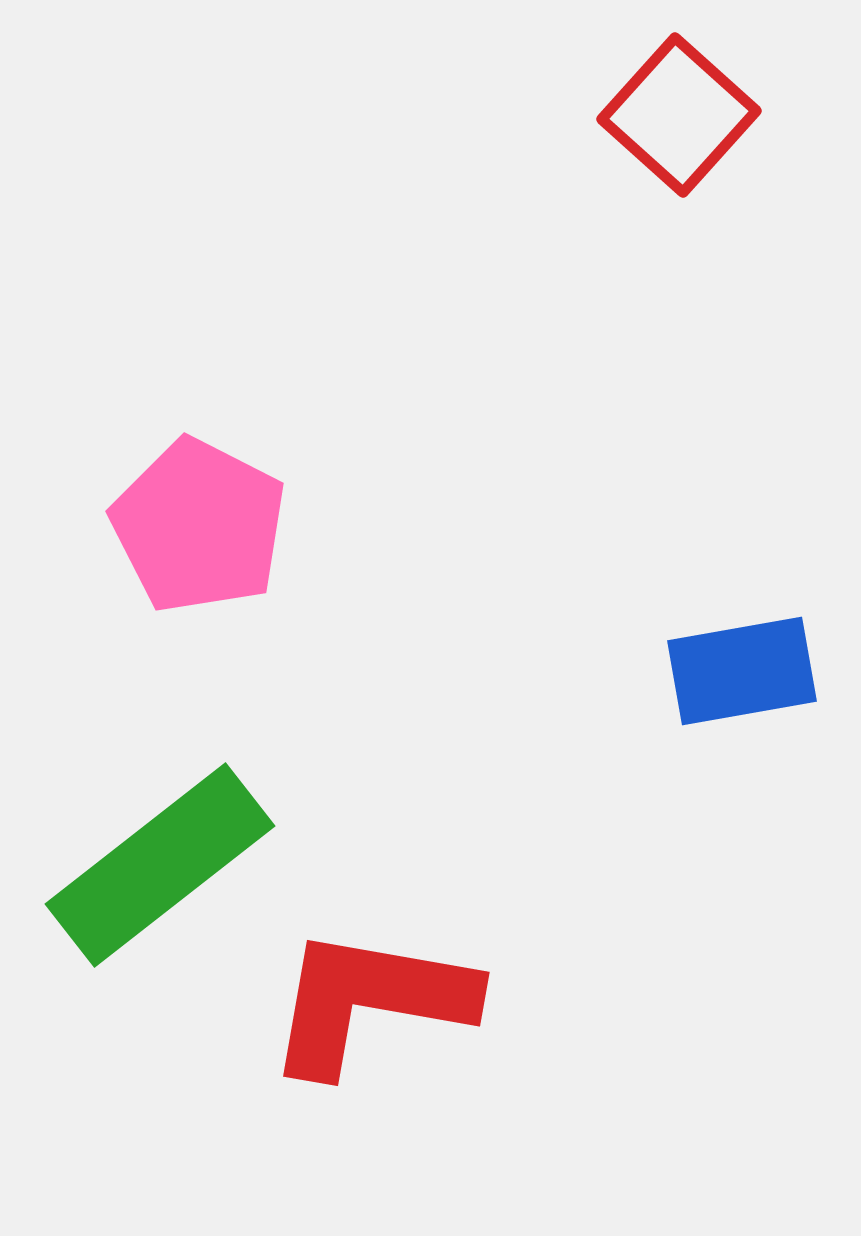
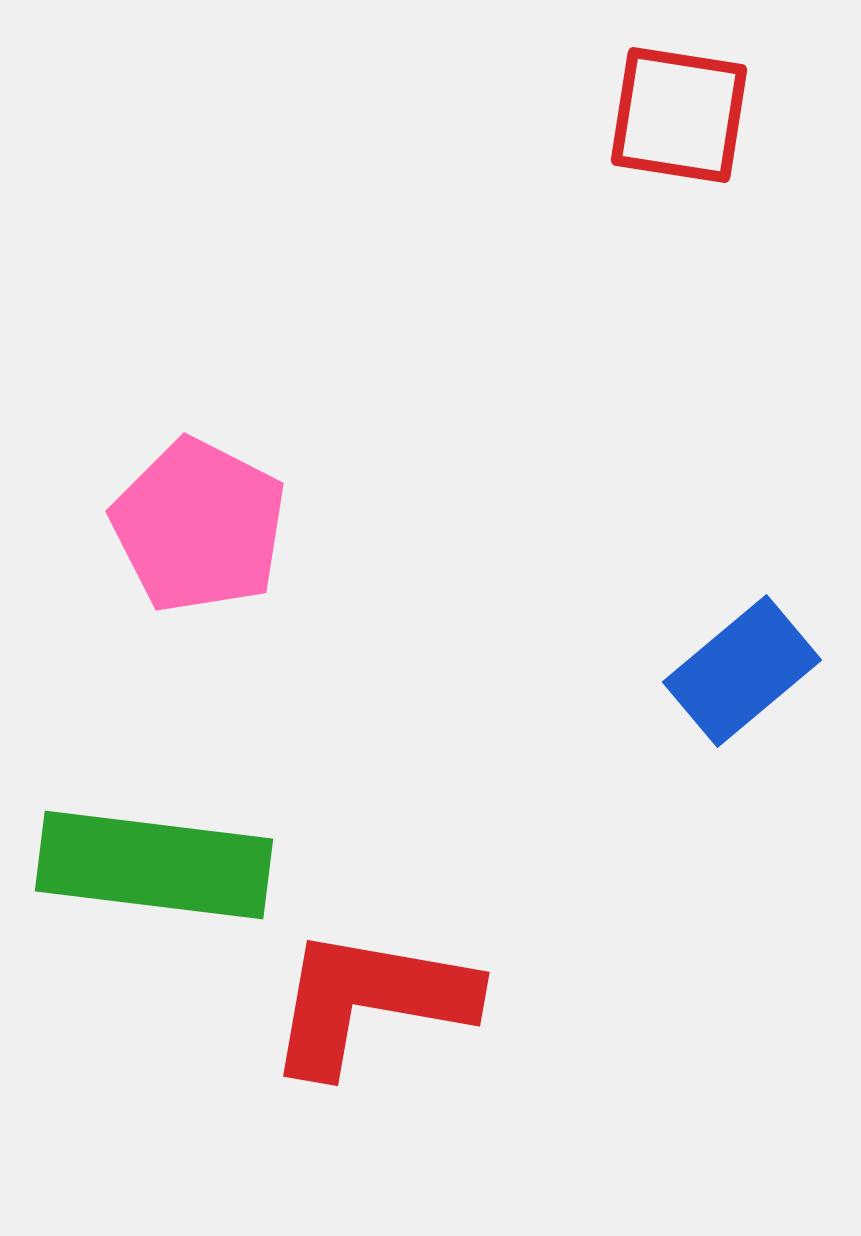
red square: rotated 33 degrees counterclockwise
blue rectangle: rotated 30 degrees counterclockwise
green rectangle: moved 6 px left; rotated 45 degrees clockwise
